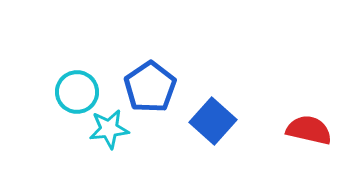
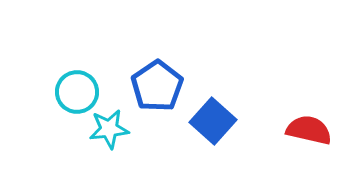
blue pentagon: moved 7 px right, 1 px up
